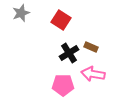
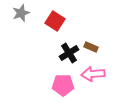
red square: moved 6 px left, 1 px down
pink arrow: rotated 15 degrees counterclockwise
